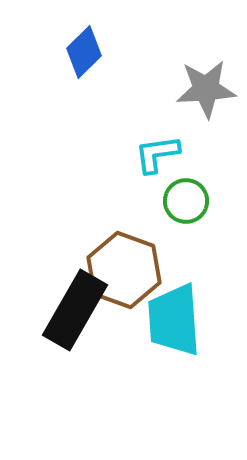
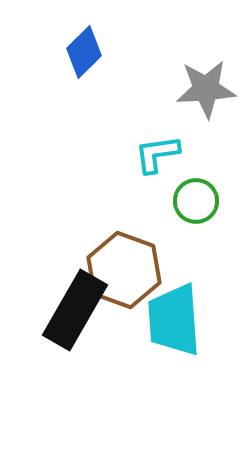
green circle: moved 10 px right
